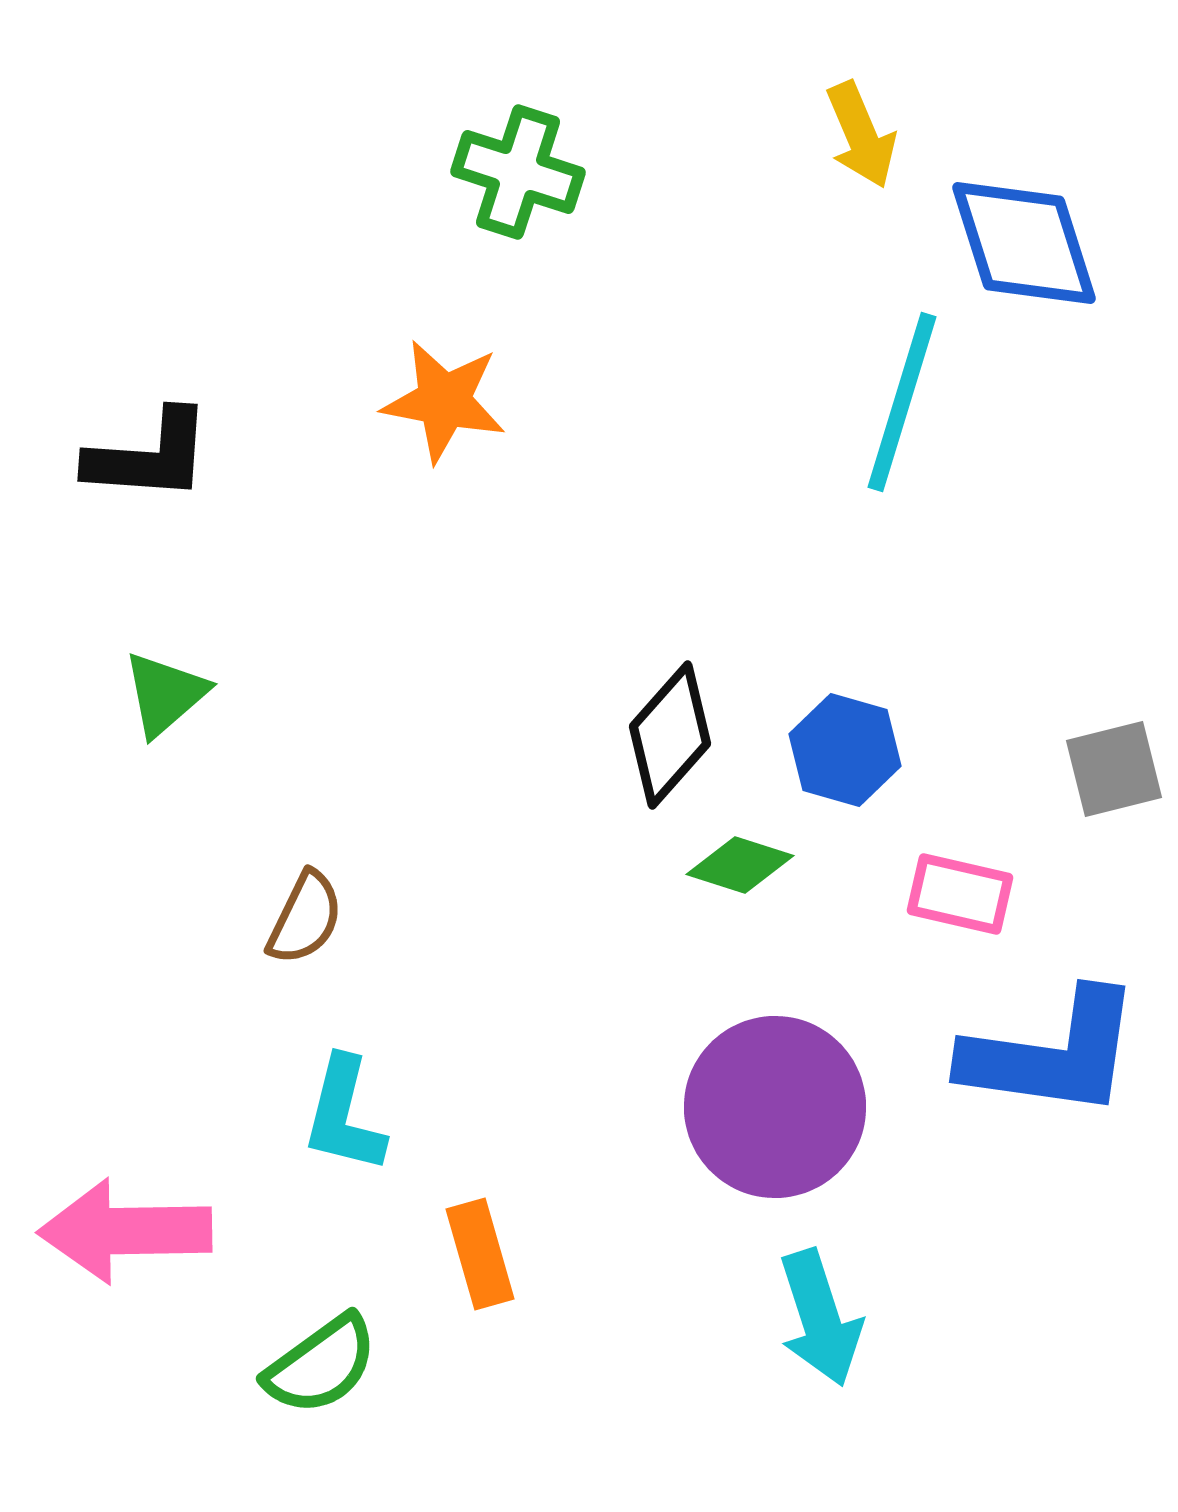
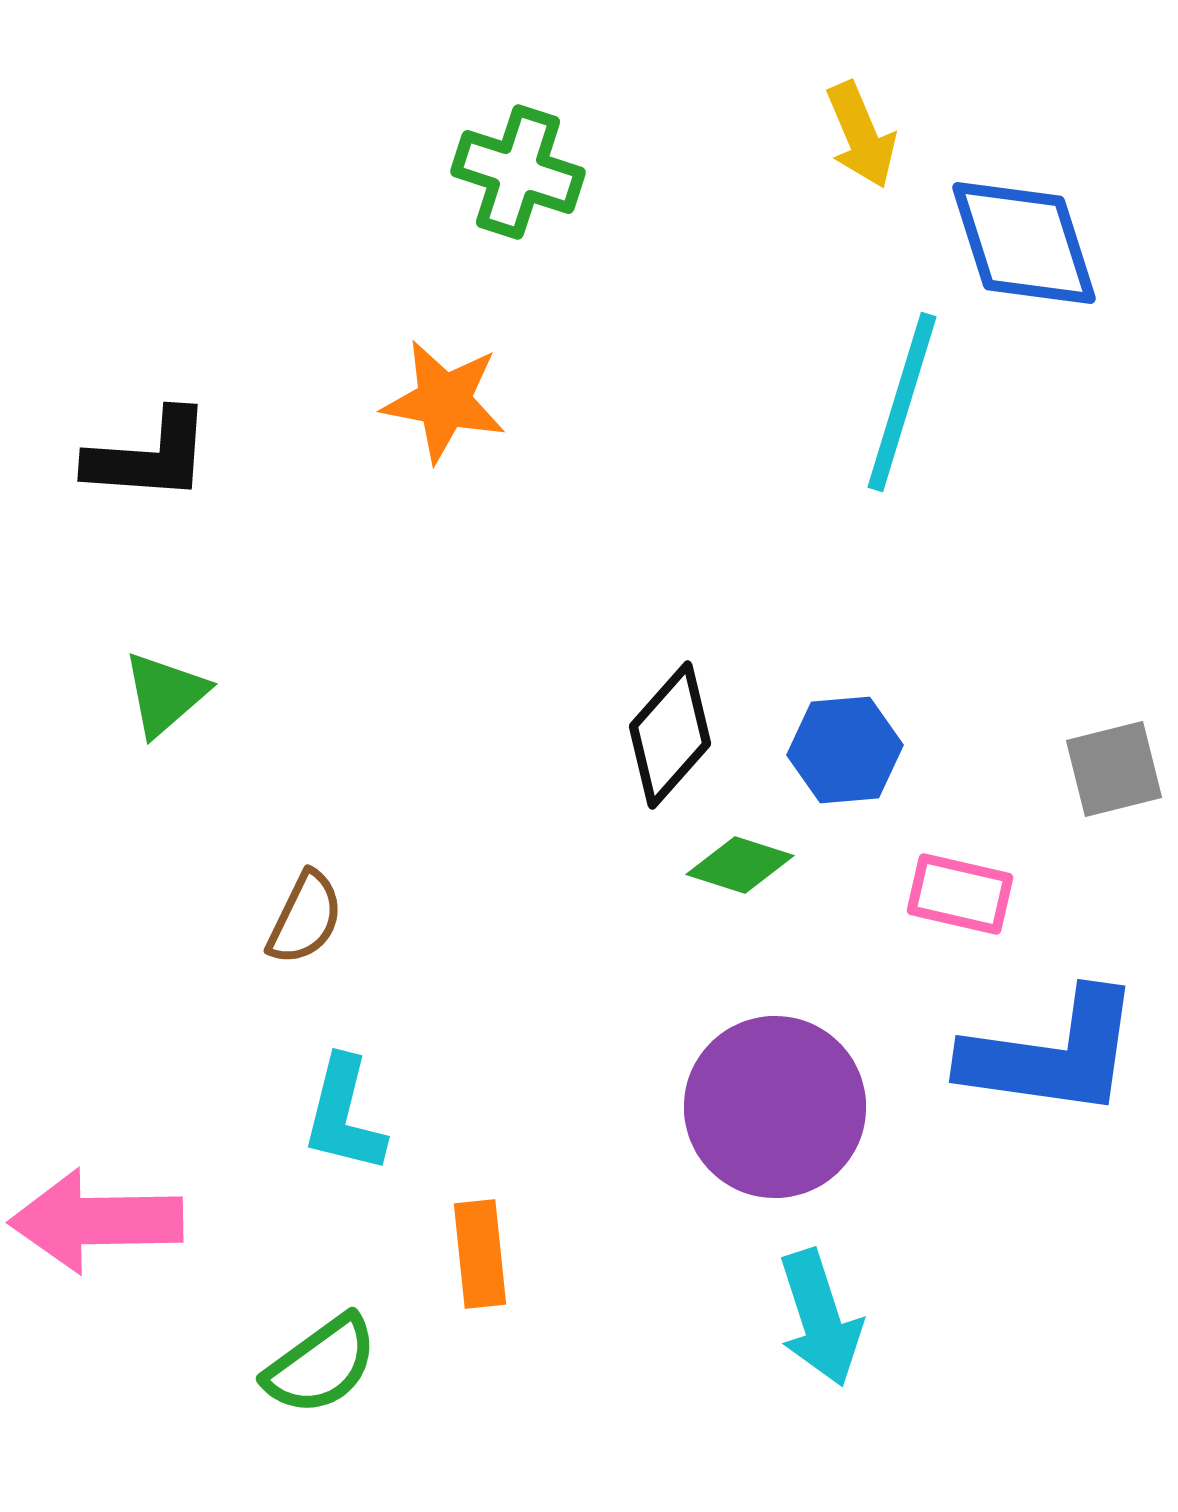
blue hexagon: rotated 21 degrees counterclockwise
pink arrow: moved 29 px left, 10 px up
orange rectangle: rotated 10 degrees clockwise
